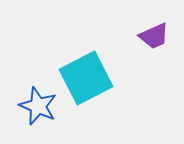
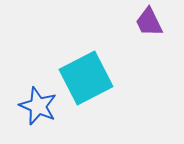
purple trapezoid: moved 5 px left, 14 px up; rotated 88 degrees clockwise
